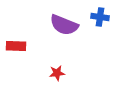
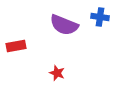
red rectangle: rotated 12 degrees counterclockwise
red star: rotated 28 degrees clockwise
